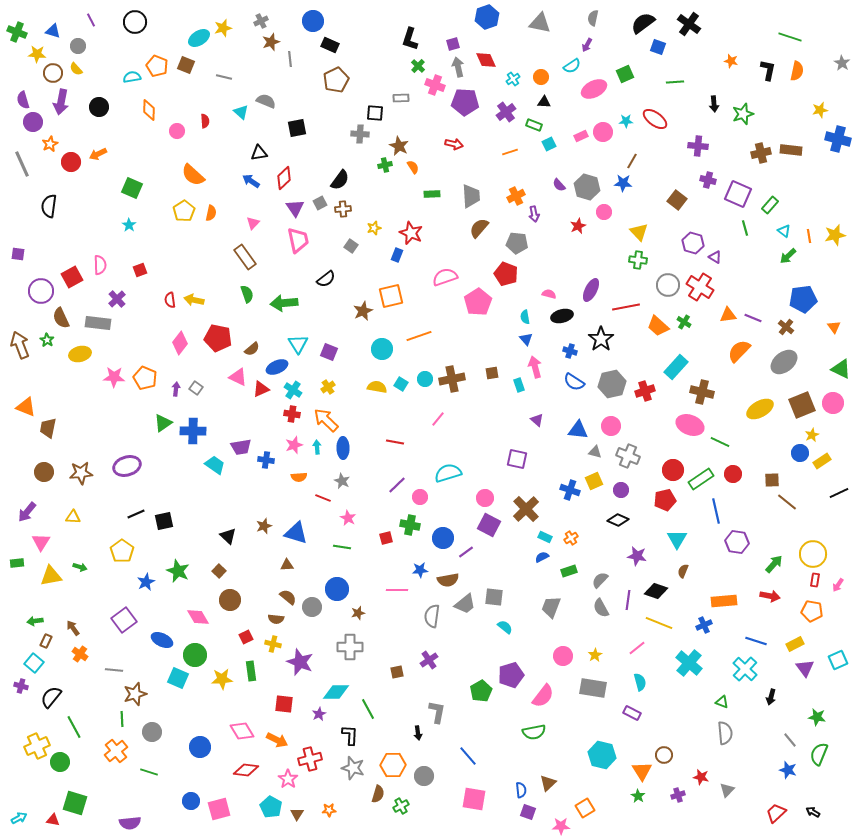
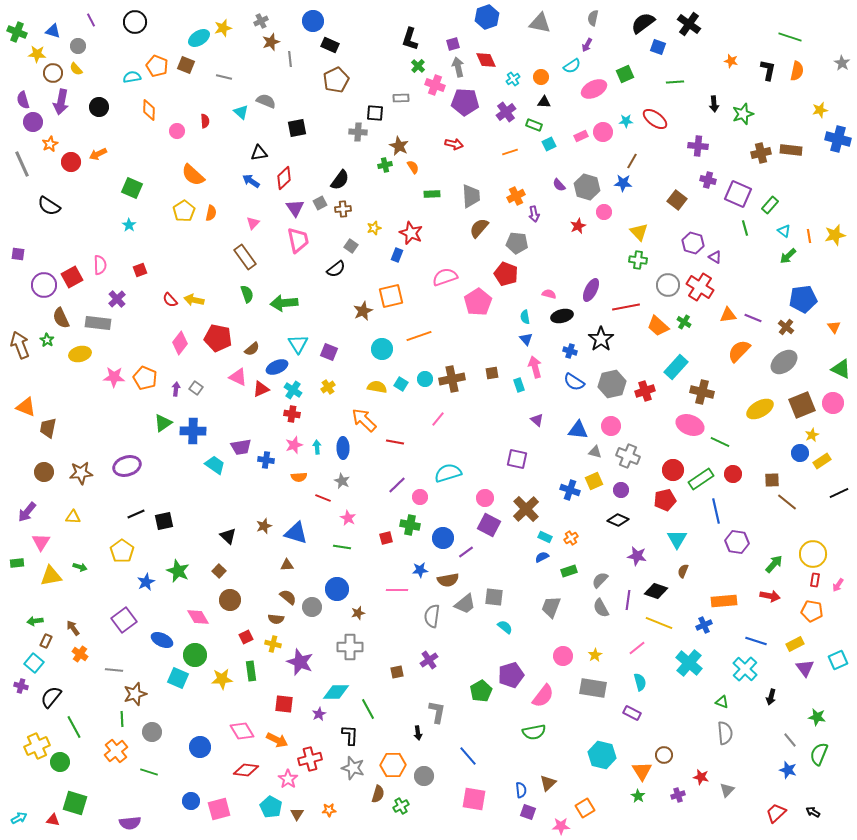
gray cross at (360, 134): moved 2 px left, 2 px up
black semicircle at (49, 206): rotated 65 degrees counterclockwise
black semicircle at (326, 279): moved 10 px right, 10 px up
purple circle at (41, 291): moved 3 px right, 6 px up
red semicircle at (170, 300): rotated 35 degrees counterclockwise
orange arrow at (326, 420): moved 38 px right
